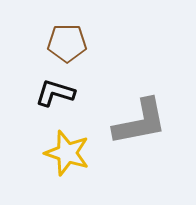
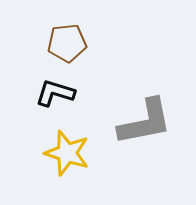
brown pentagon: rotated 6 degrees counterclockwise
gray L-shape: moved 5 px right
